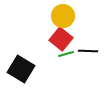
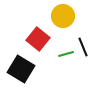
red square: moved 23 px left
black line: moved 5 px left, 4 px up; rotated 66 degrees clockwise
